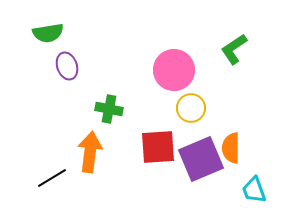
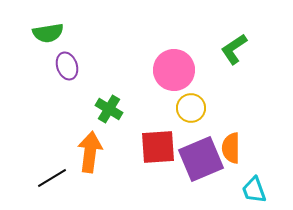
green cross: rotated 20 degrees clockwise
